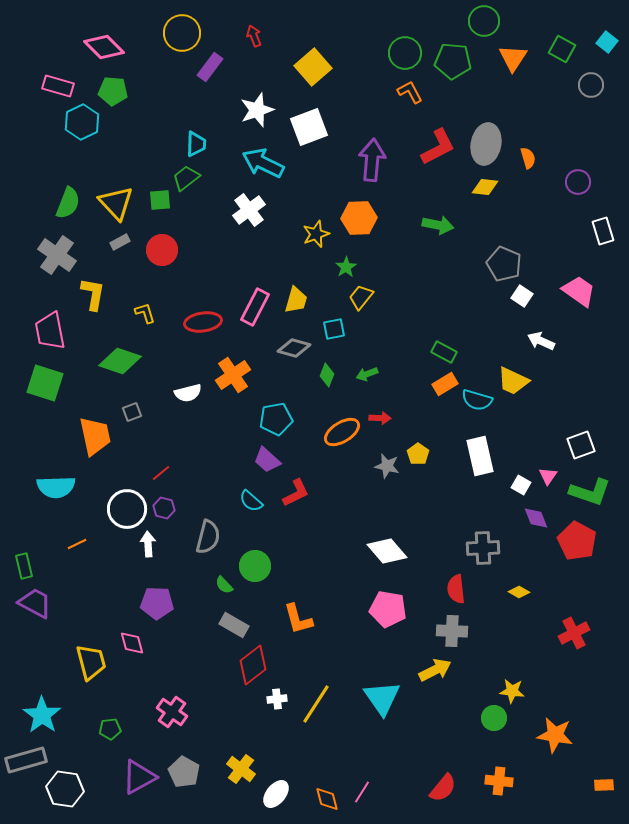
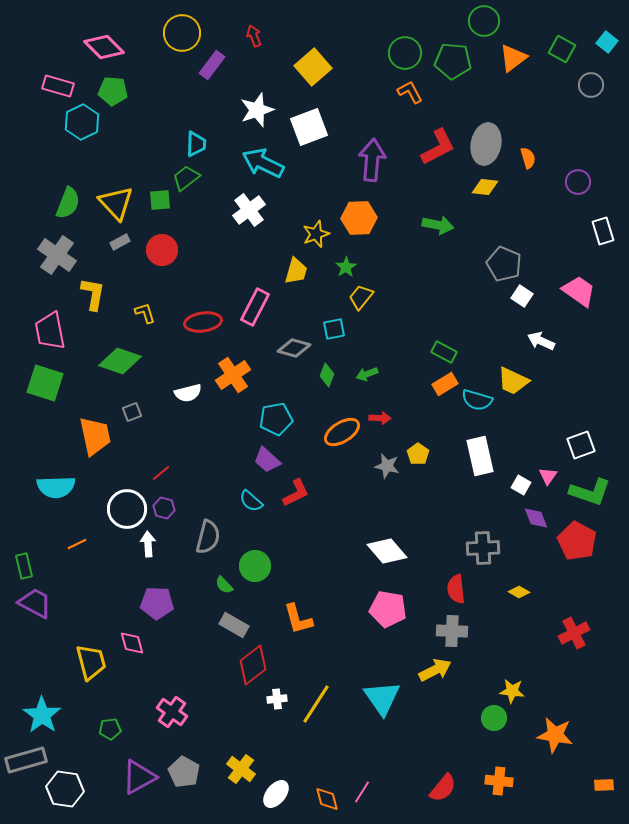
orange triangle at (513, 58): rotated 20 degrees clockwise
purple rectangle at (210, 67): moved 2 px right, 2 px up
yellow trapezoid at (296, 300): moved 29 px up
